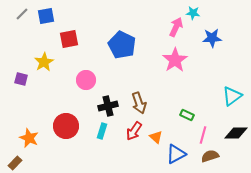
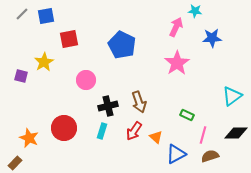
cyan star: moved 2 px right, 2 px up
pink star: moved 2 px right, 3 px down
purple square: moved 3 px up
brown arrow: moved 1 px up
red circle: moved 2 px left, 2 px down
